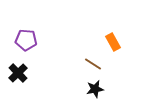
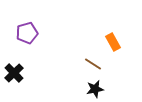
purple pentagon: moved 1 px right, 7 px up; rotated 20 degrees counterclockwise
black cross: moved 4 px left
